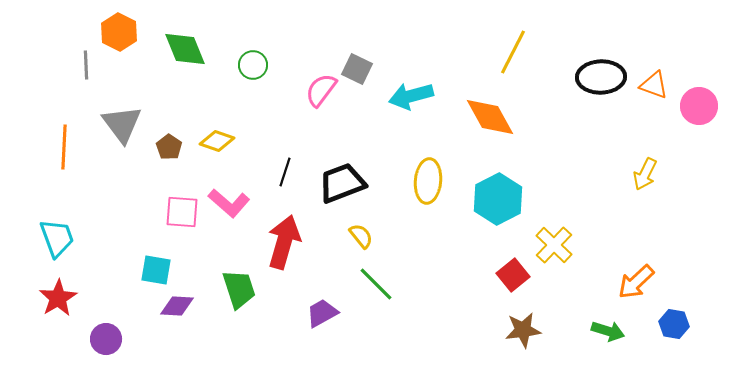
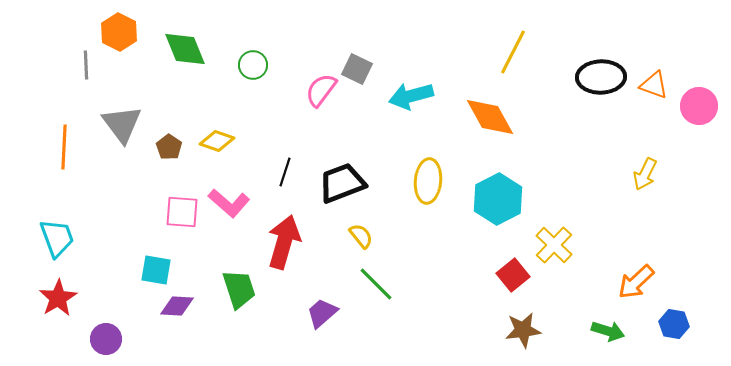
purple trapezoid: rotated 12 degrees counterclockwise
